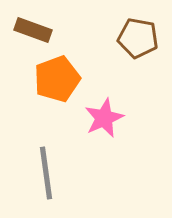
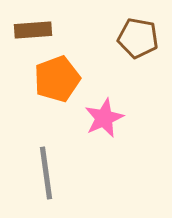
brown rectangle: rotated 24 degrees counterclockwise
